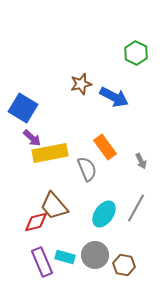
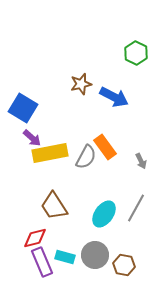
gray semicircle: moved 1 px left, 12 px up; rotated 50 degrees clockwise
brown trapezoid: rotated 8 degrees clockwise
red diamond: moved 1 px left, 16 px down
